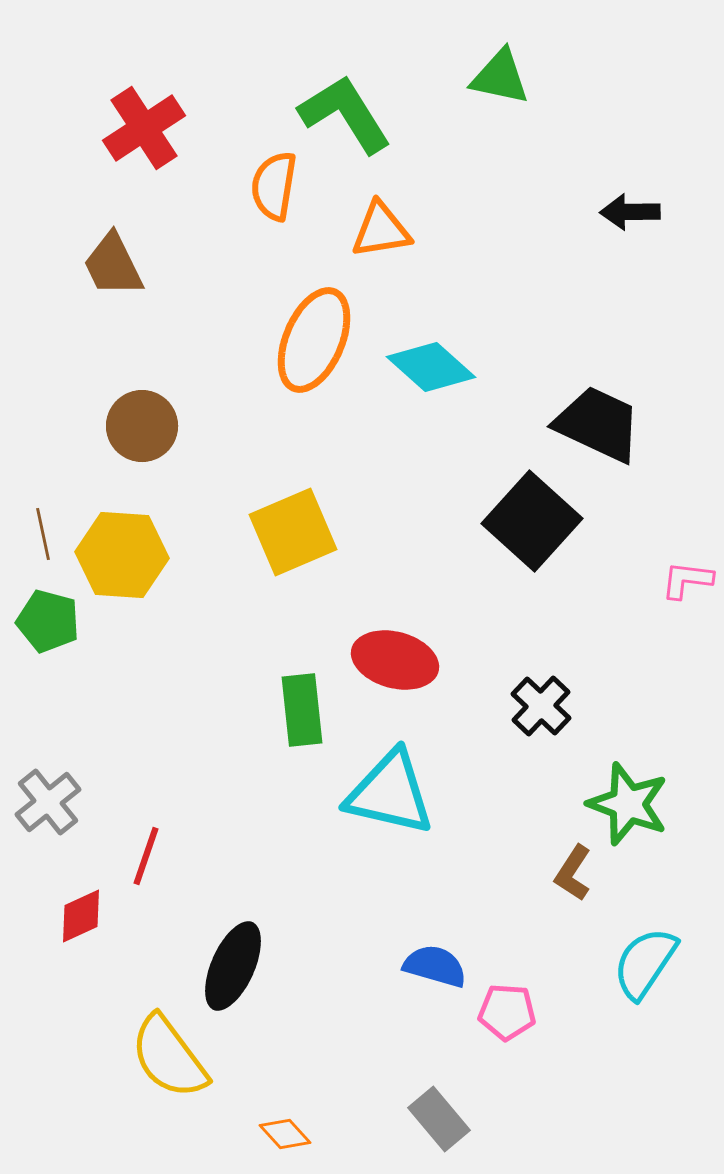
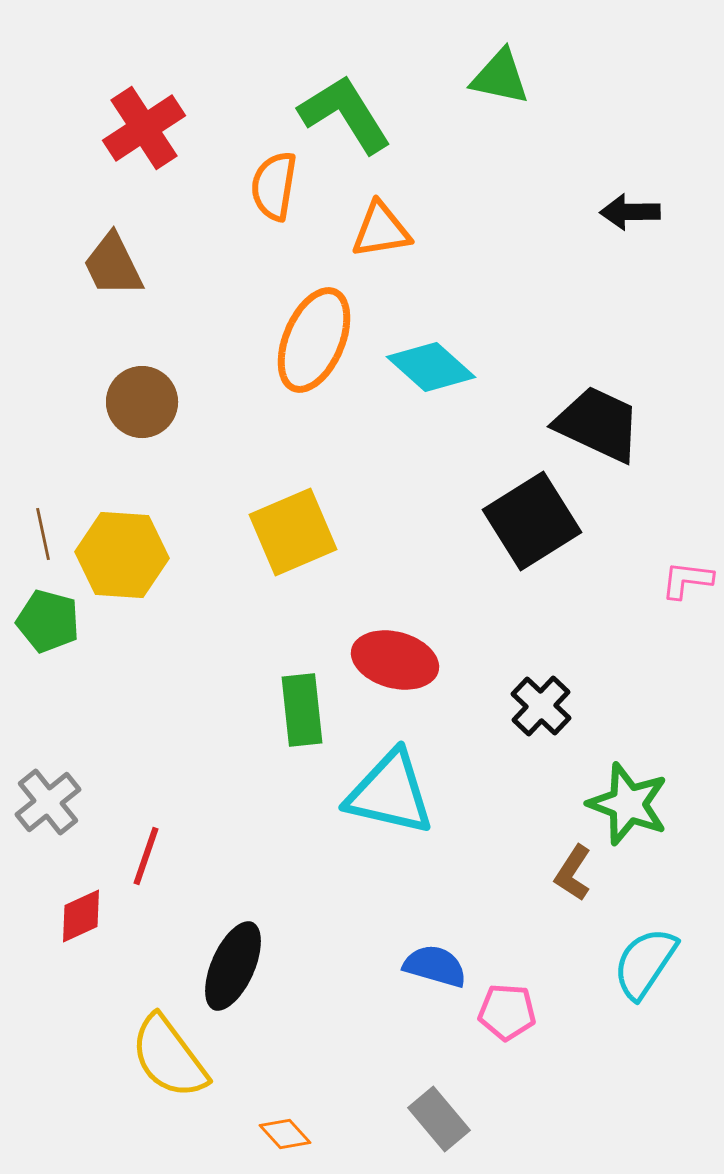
brown circle: moved 24 px up
black square: rotated 16 degrees clockwise
